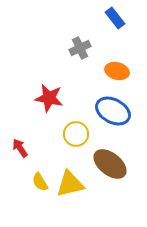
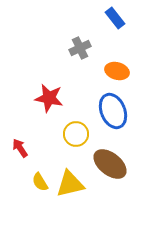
blue ellipse: rotated 40 degrees clockwise
